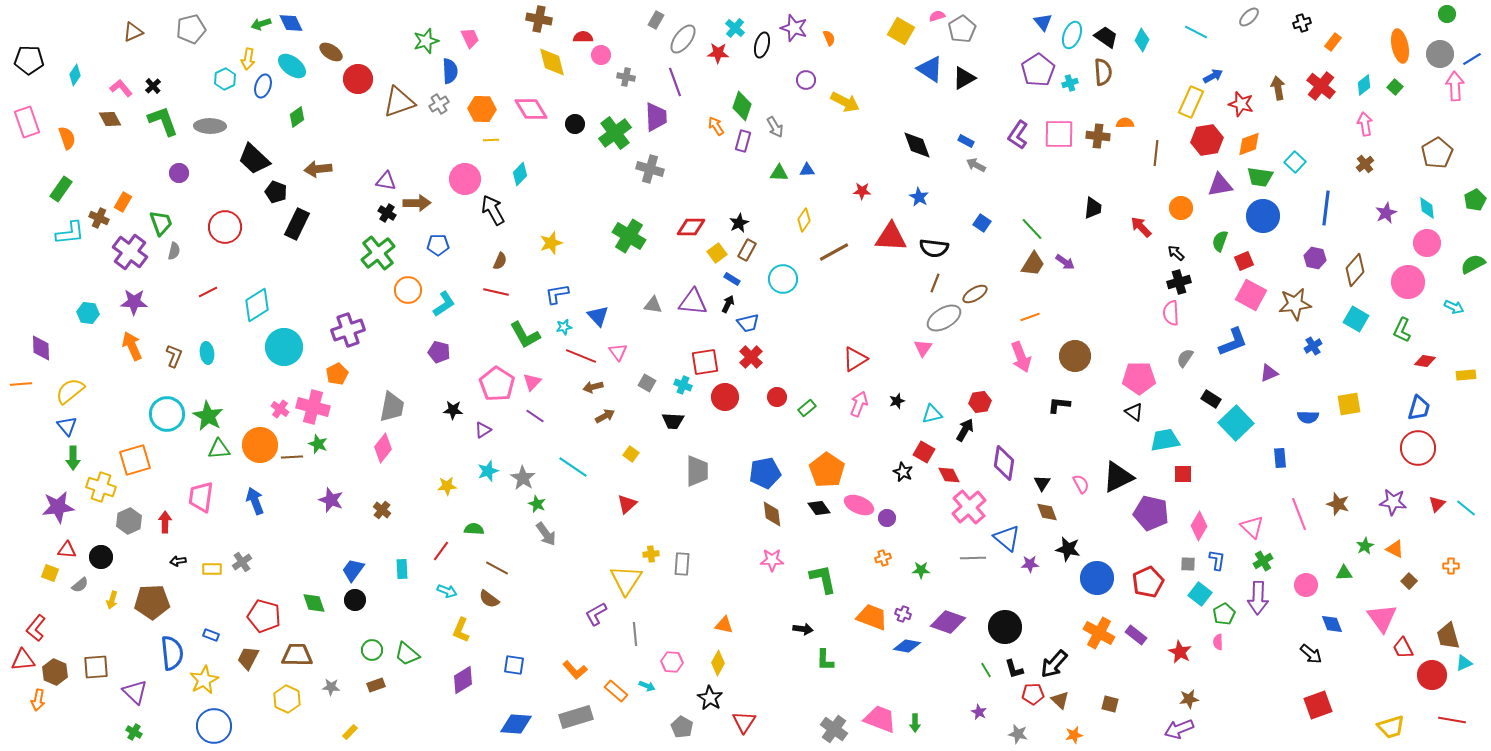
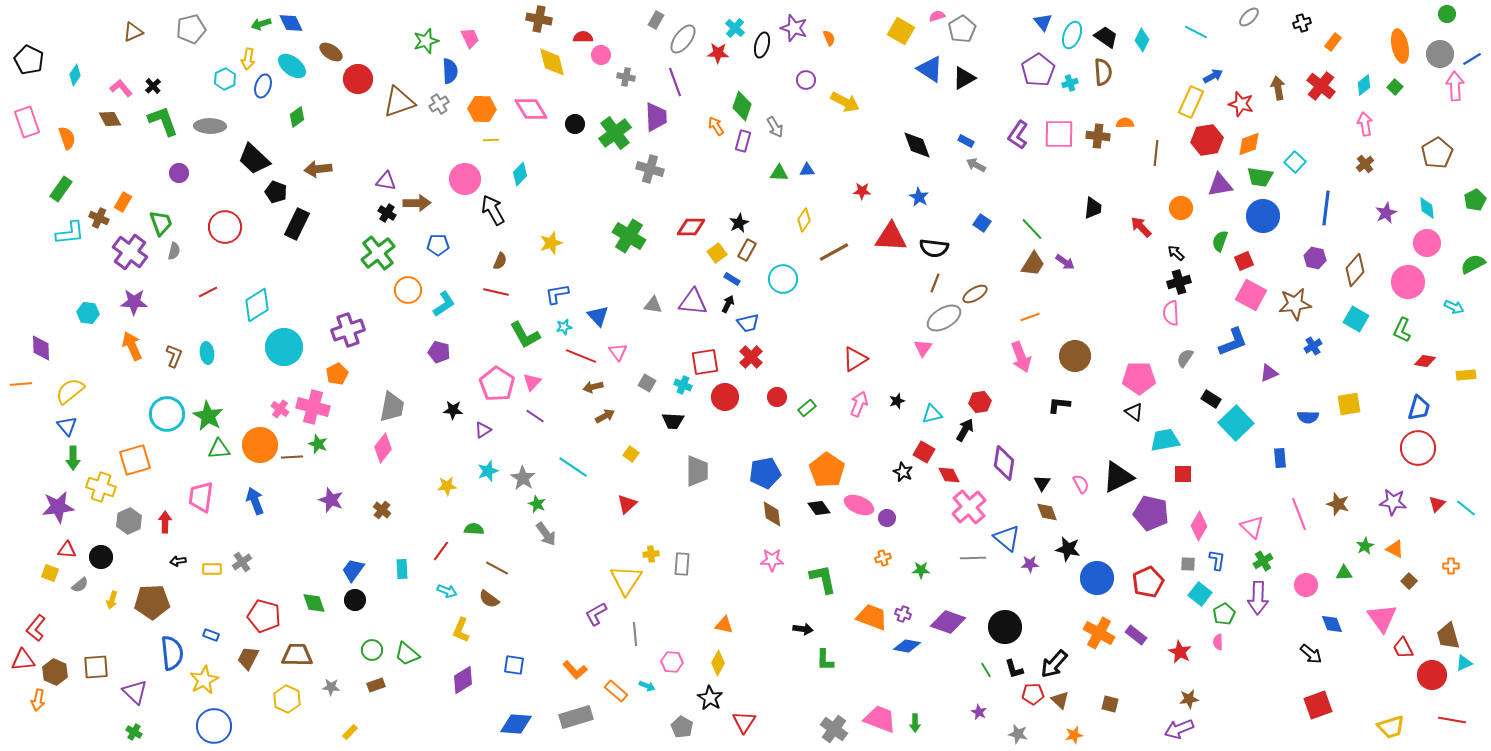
black pentagon at (29, 60): rotated 24 degrees clockwise
